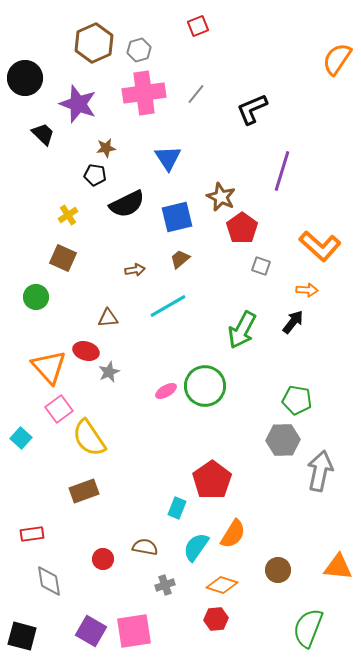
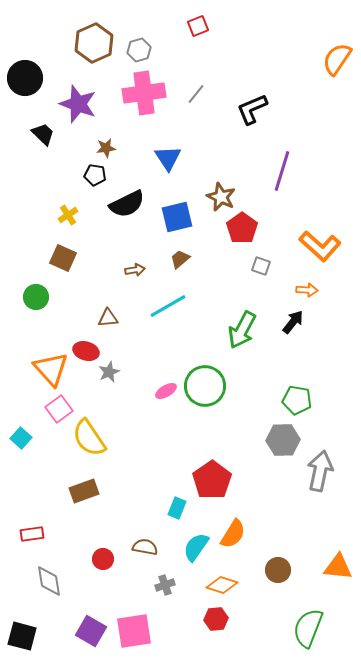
orange triangle at (49, 367): moved 2 px right, 2 px down
